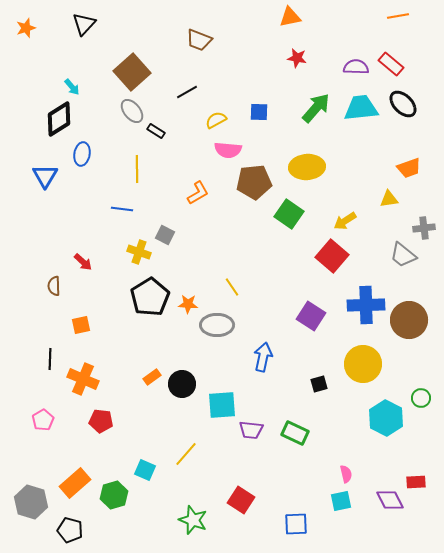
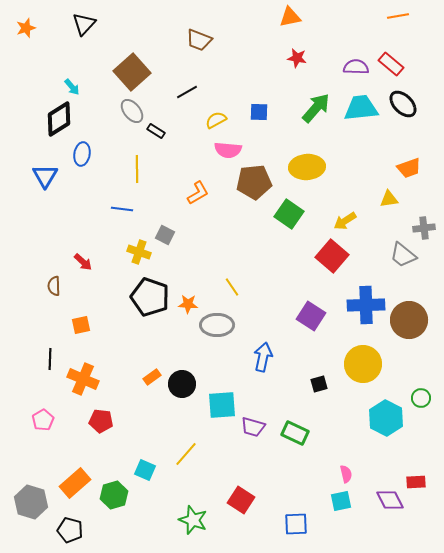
black pentagon at (150, 297): rotated 21 degrees counterclockwise
purple trapezoid at (251, 430): moved 2 px right, 3 px up; rotated 10 degrees clockwise
